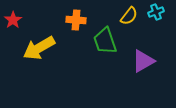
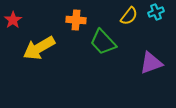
green trapezoid: moved 2 px left, 1 px down; rotated 24 degrees counterclockwise
purple triangle: moved 8 px right, 2 px down; rotated 10 degrees clockwise
